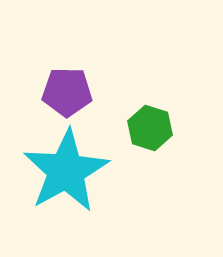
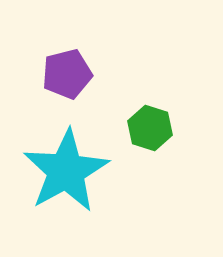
purple pentagon: moved 18 px up; rotated 15 degrees counterclockwise
